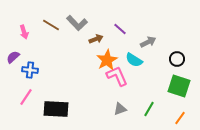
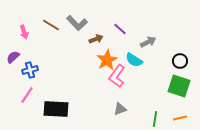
black circle: moved 3 px right, 2 px down
blue cross: rotated 21 degrees counterclockwise
pink L-shape: rotated 120 degrees counterclockwise
pink line: moved 1 px right, 2 px up
green line: moved 6 px right, 10 px down; rotated 21 degrees counterclockwise
orange line: rotated 40 degrees clockwise
